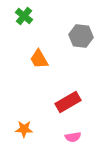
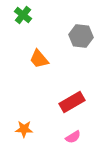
green cross: moved 1 px left, 1 px up
orange trapezoid: rotated 10 degrees counterclockwise
red rectangle: moved 4 px right
pink semicircle: rotated 21 degrees counterclockwise
